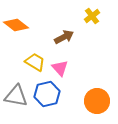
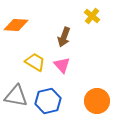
yellow cross: rotated 14 degrees counterclockwise
orange diamond: rotated 35 degrees counterclockwise
brown arrow: rotated 138 degrees clockwise
pink triangle: moved 2 px right, 3 px up
blue hexagon: moved 1 px right, 7 px down
